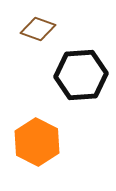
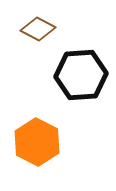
brown diamond: rotated 8 degrees clockwise
